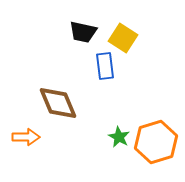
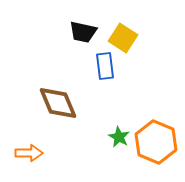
orange arrow: moved 3 px right, 16 px down
orange hexagon: rotated 21 degrees counterclockwise
